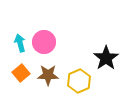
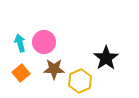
brown star: moved 6 px right, 6 px up
yellow hexagon: moved 1 px right
